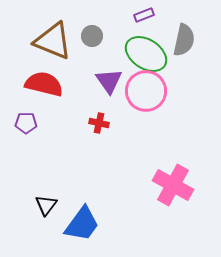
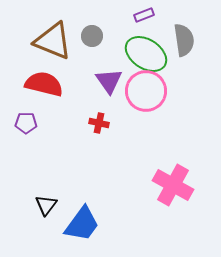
gray semicircle: rotated 20 degrees counterclockwise
